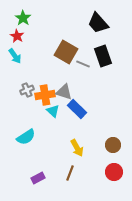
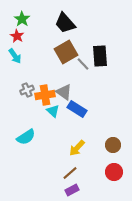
green star: moved 1 px left, 1 px down
black trapezoid: moved 33 px left
brown square: rotated 30 degrees clockwise
black rectangle: moved 3 px left; rotated 15 degrees clockwise
gray line: rotated 24 degrees clockwise
gray triangle: rotated 18 degrees clockwise
blue rectangle: rotated 12 degrees counterclockwise
yellow arrow: rotated 72 degrees clockwise
brown line: rotated 28 degrees clockwise
purple rectangle: moved 34 px right, 12 px down
